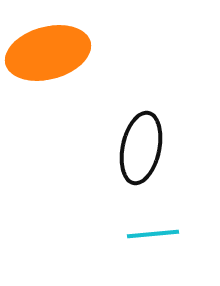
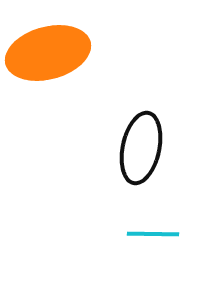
cyan line: rotated 6 degrees clockwise
